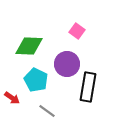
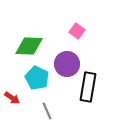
cyan pentagon: moved 1 px right, 2 px up
gray line: rotated 30 degrees clockwise
